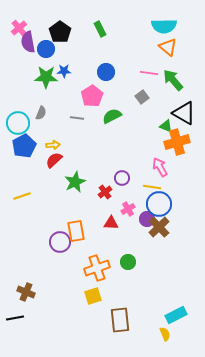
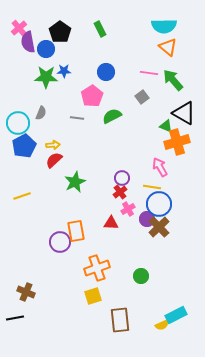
red cross at (105, 192): moved 15 px right
green circle at (128, 262): moved 13 px right, 14 px down
yellow semicircle at (165, 334): moved 3 px left, 9 px up; rotated 88 degrees clockwise
